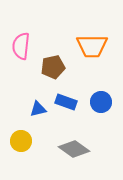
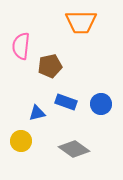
orange trapezoid: moved 11 px left, 24 px up
brown pentagon: moved 3 px left, 1 px up
blue circle: moved 2 px down
blue triangle: moved 1 px left, 4 px down
